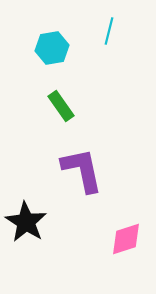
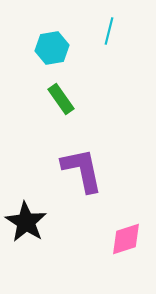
green rectangle: moved 7 px up
